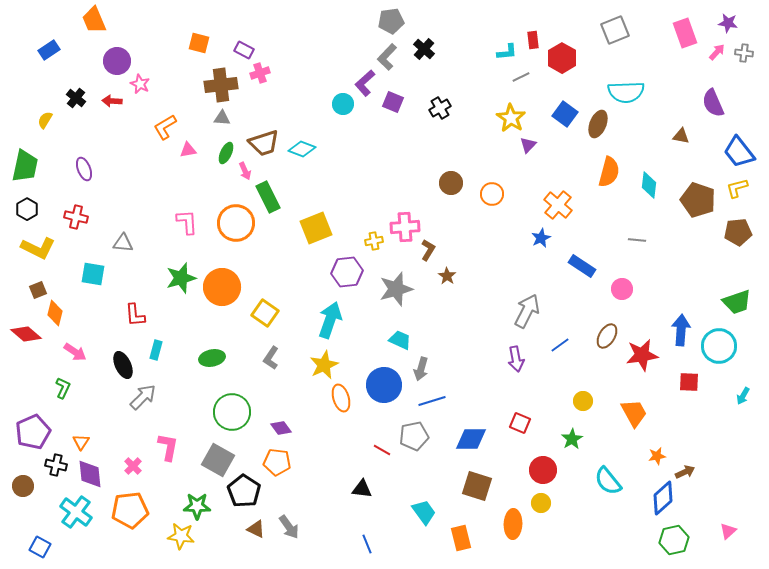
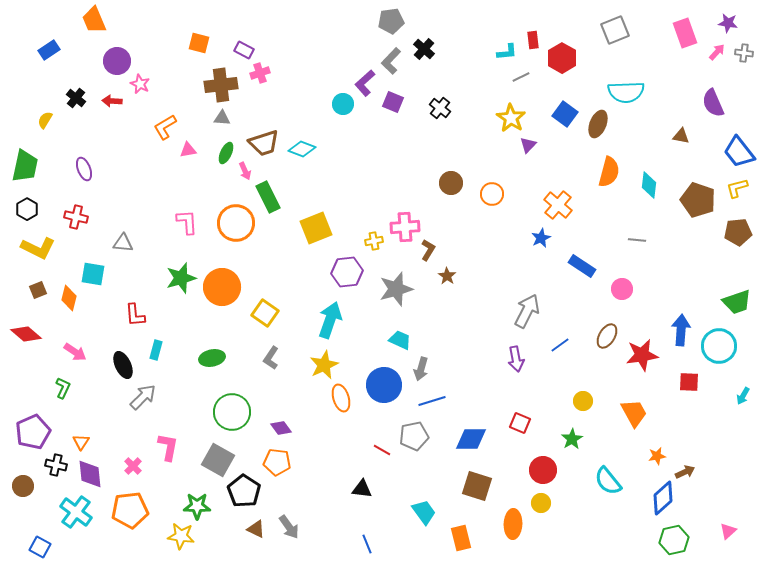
gray L-shape at (387, 57): moved 4 px right, 4 px down
black cross at (440, 108): rotated 20 degrees counterclockwise
orange diamond at (55, 313): moved 14 px right, 15 px up
